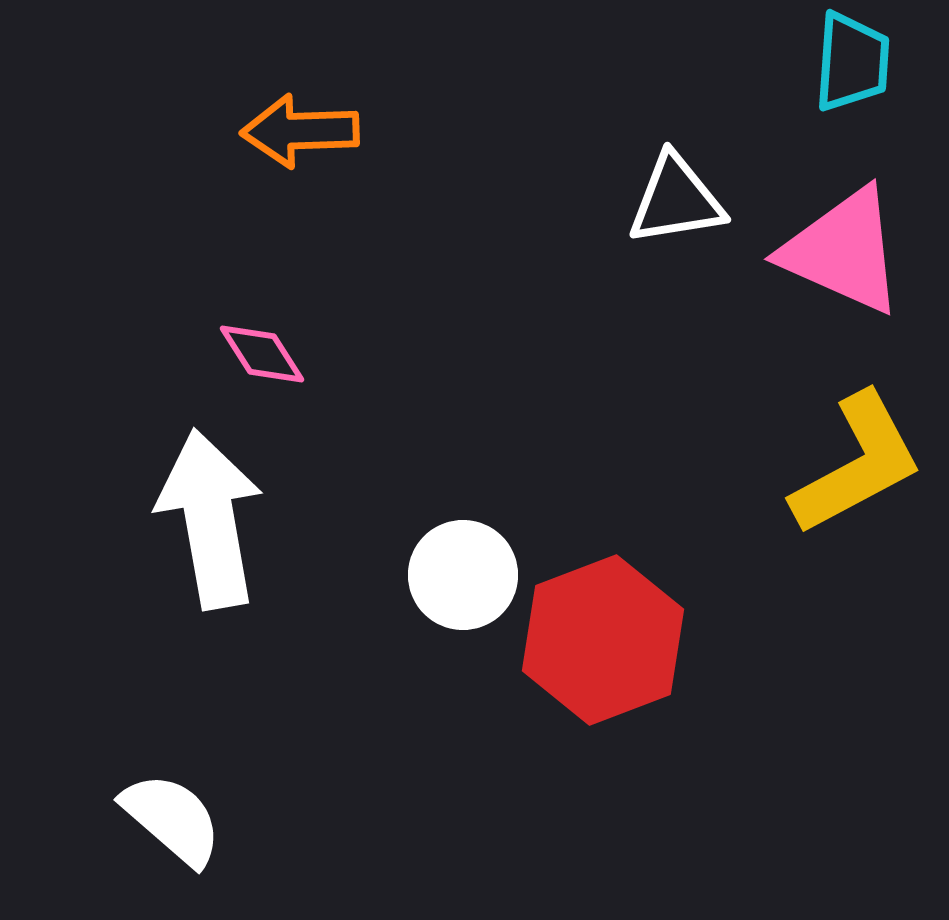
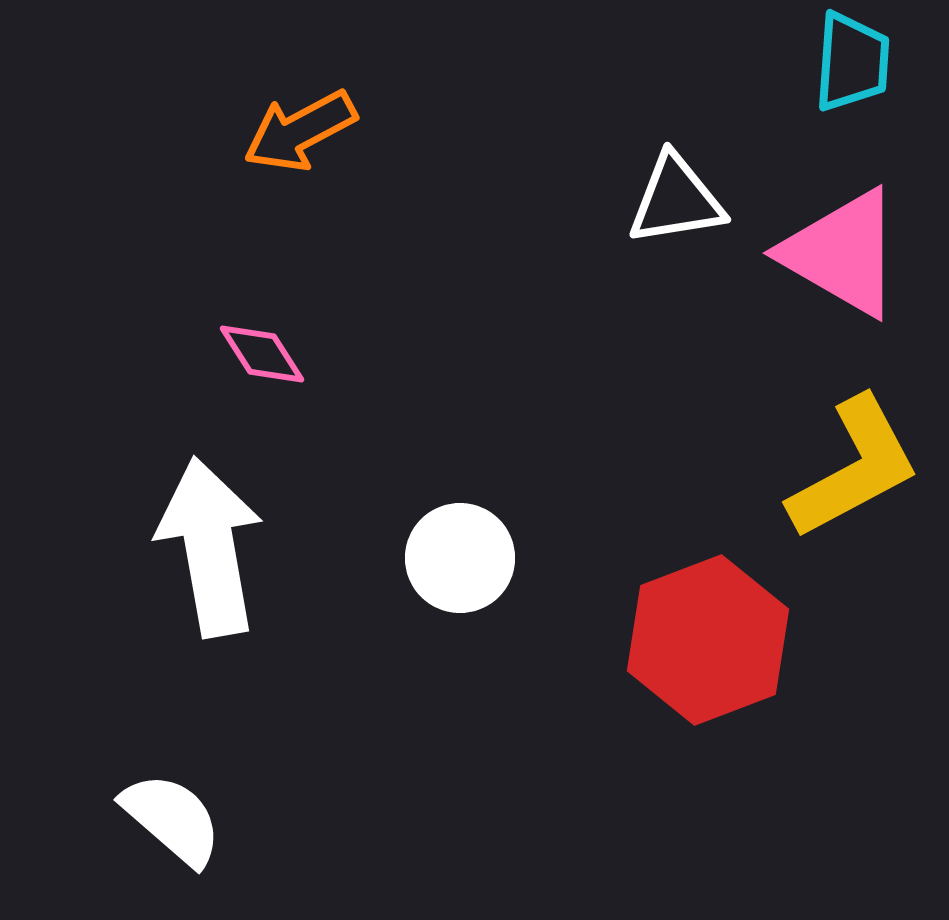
orange arrow: rotated 26 degrees counterclockwise
pink triangle: moved 1 px left, 2 px down; rotated 6 degrees clockwise
yellow L-shape: moved 3 px left, 4 px down
white arrow: moved 28 px down
white circle: moved 3 px left, 17 px up
red hexagon: moved 105 px right
